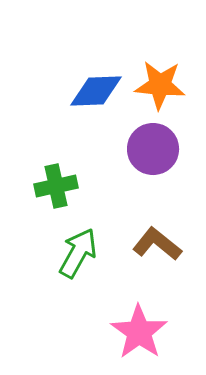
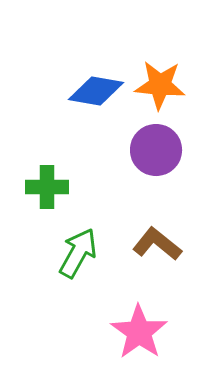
blue diamond: rotated 12 degrees clockwise
purple circle: moved 3 px right, 1 px down
green cross: moved 9 px left, 1 px down; rotated 12 degrees clockwise
